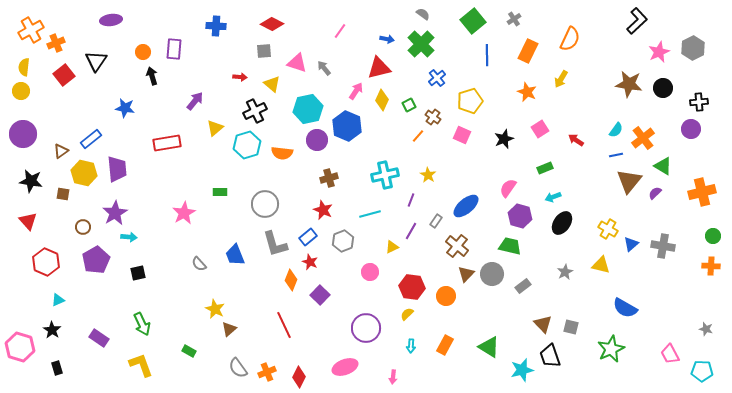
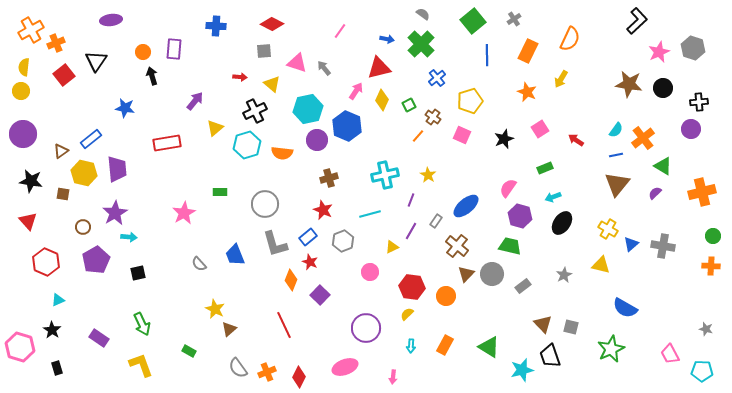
gray hexagon at (693, 48): rotated 15 degrees counterclockwise
brown triangle at (629, 181): moved 12 px left, 3 px down
gray star at (565, 272): moved 1 px left, 3 px down
